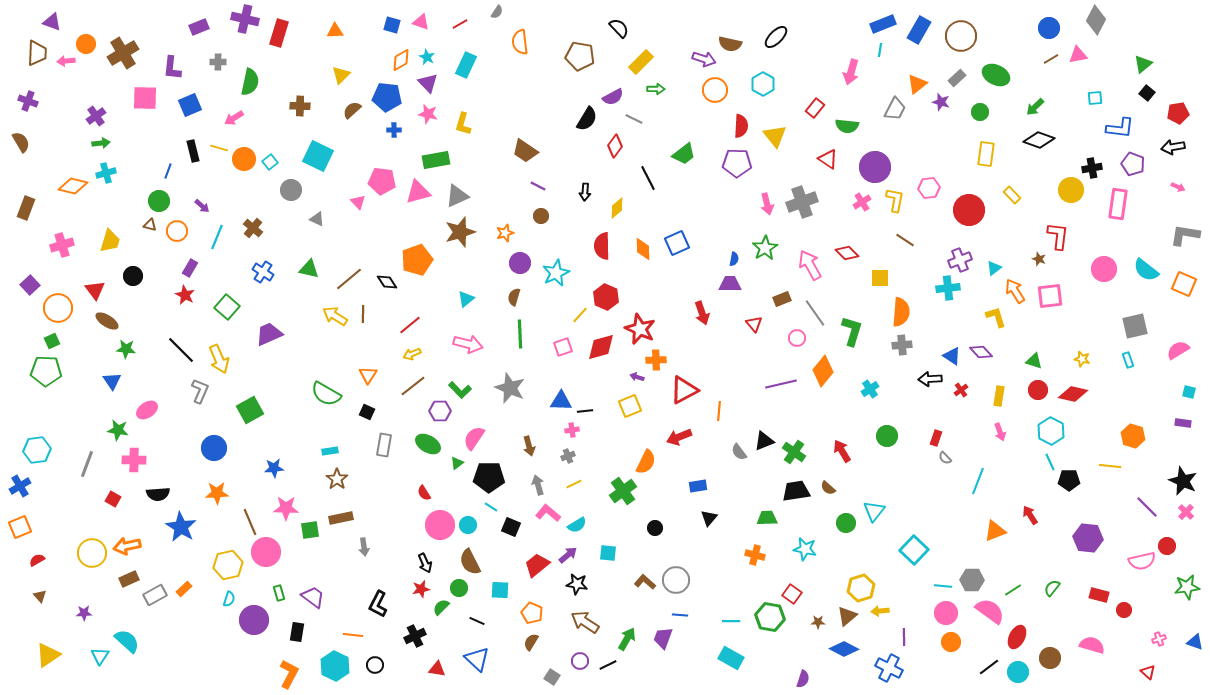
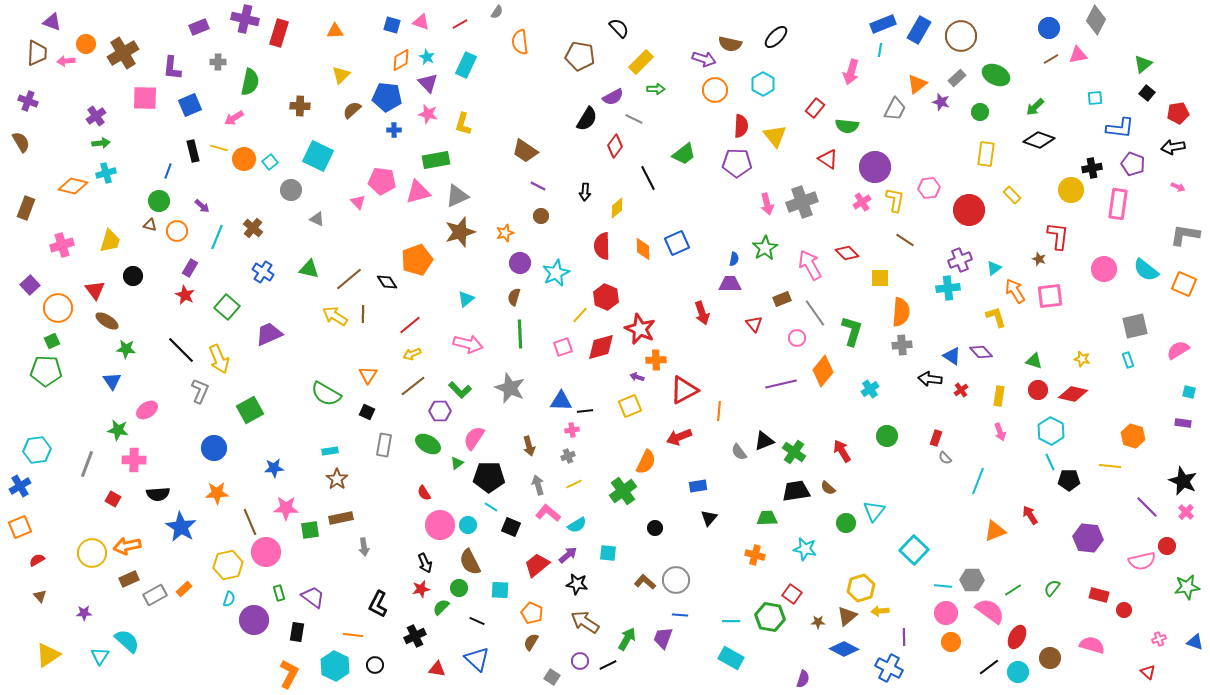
black arrow at (930, 379): rotated 10 degrees clockwise
